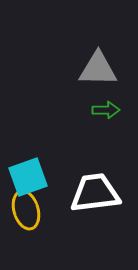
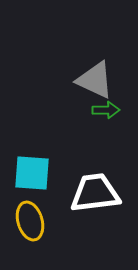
gray triangle: moved 3 px left, 11 px down; rotated 24 degrees clockwise
cyan square: moved 4 px right, 4 px up; rotated 24 degrees clockwise
yellow ellipse: moved 4 px right, 11 px down
